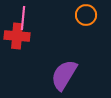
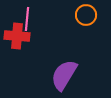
pink line: moved 4 px right, 1 px down
